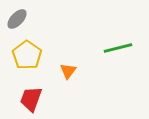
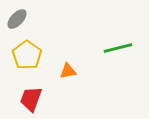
orange triangle: rotated 42 degrees clockwise
